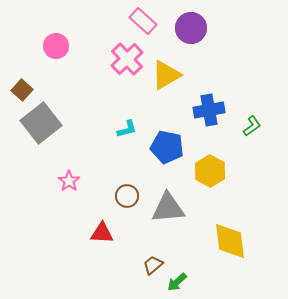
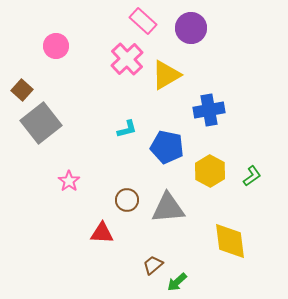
green L-shape: moved 50 px down
brown circle: moved 4 px down
